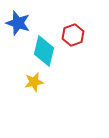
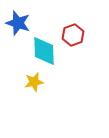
cyan diamond: rotated 16 degrees counterclockwise
